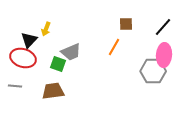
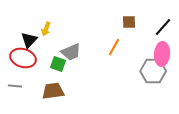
brown square: moved 3 px right, 2 px up
pink ellipse: moved 2 px left, 1 px up
